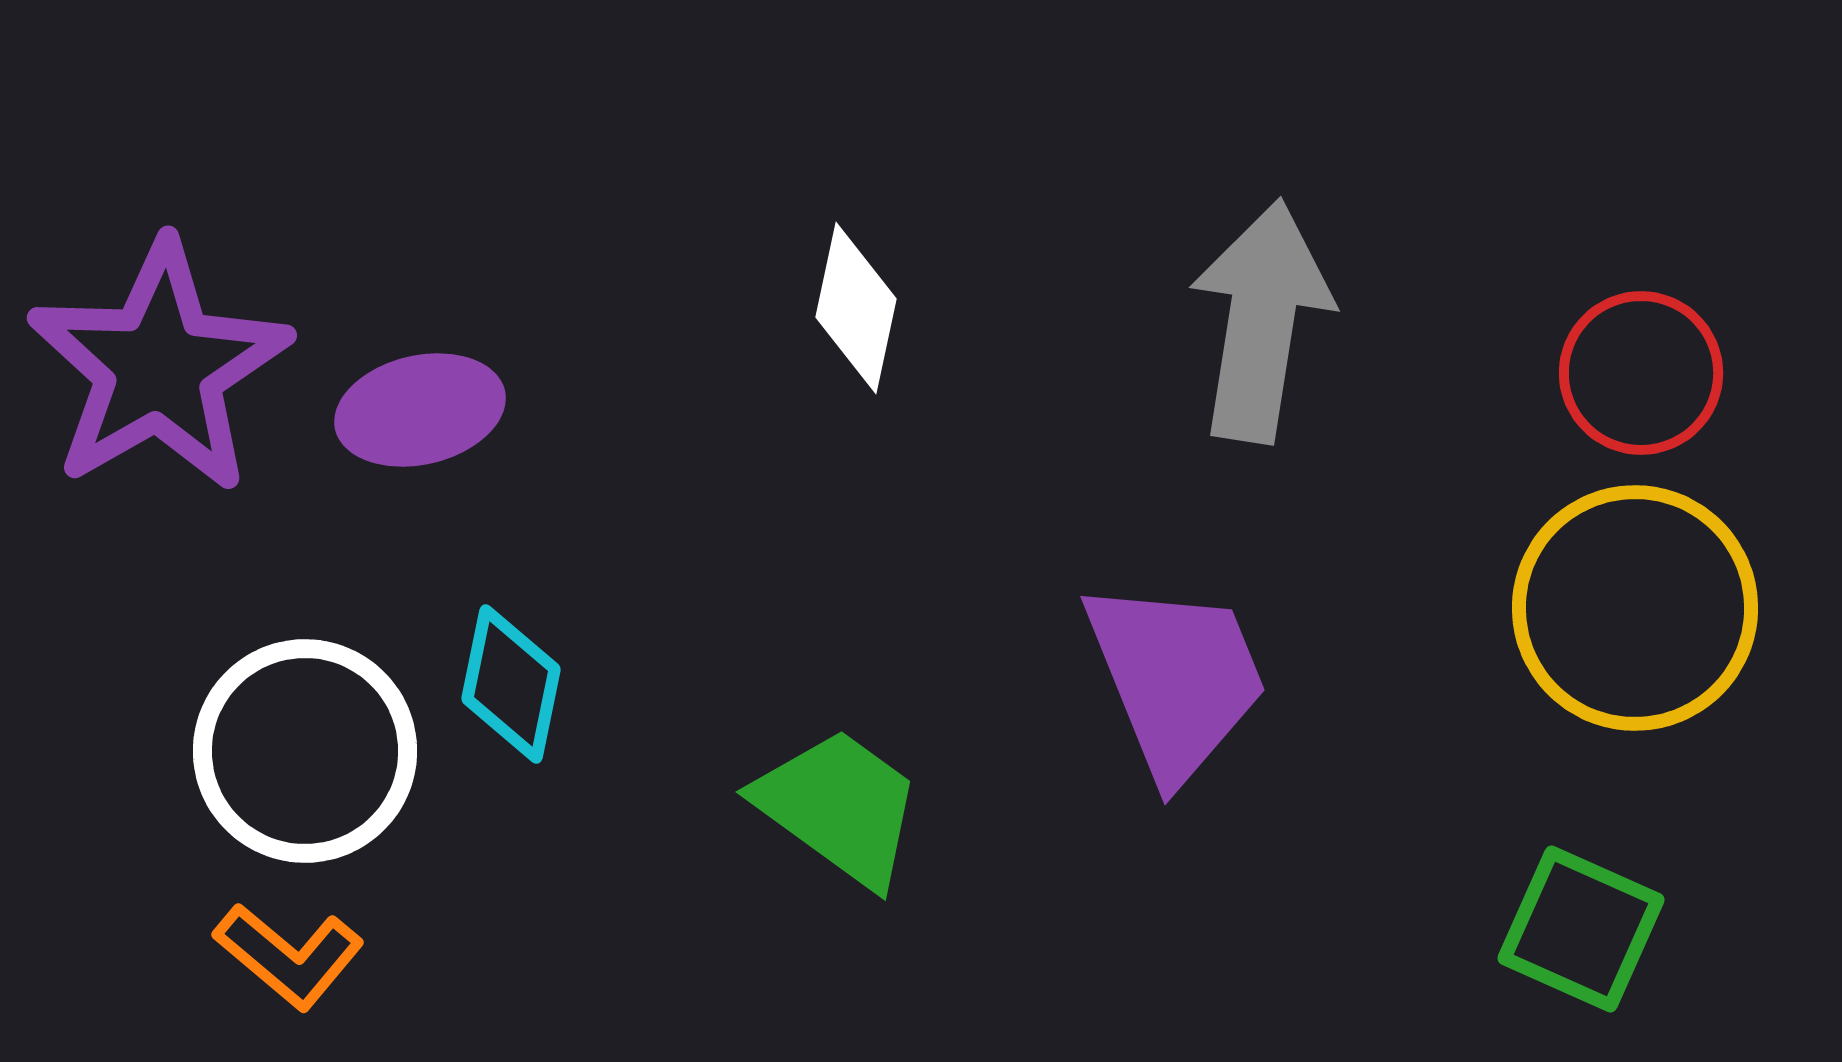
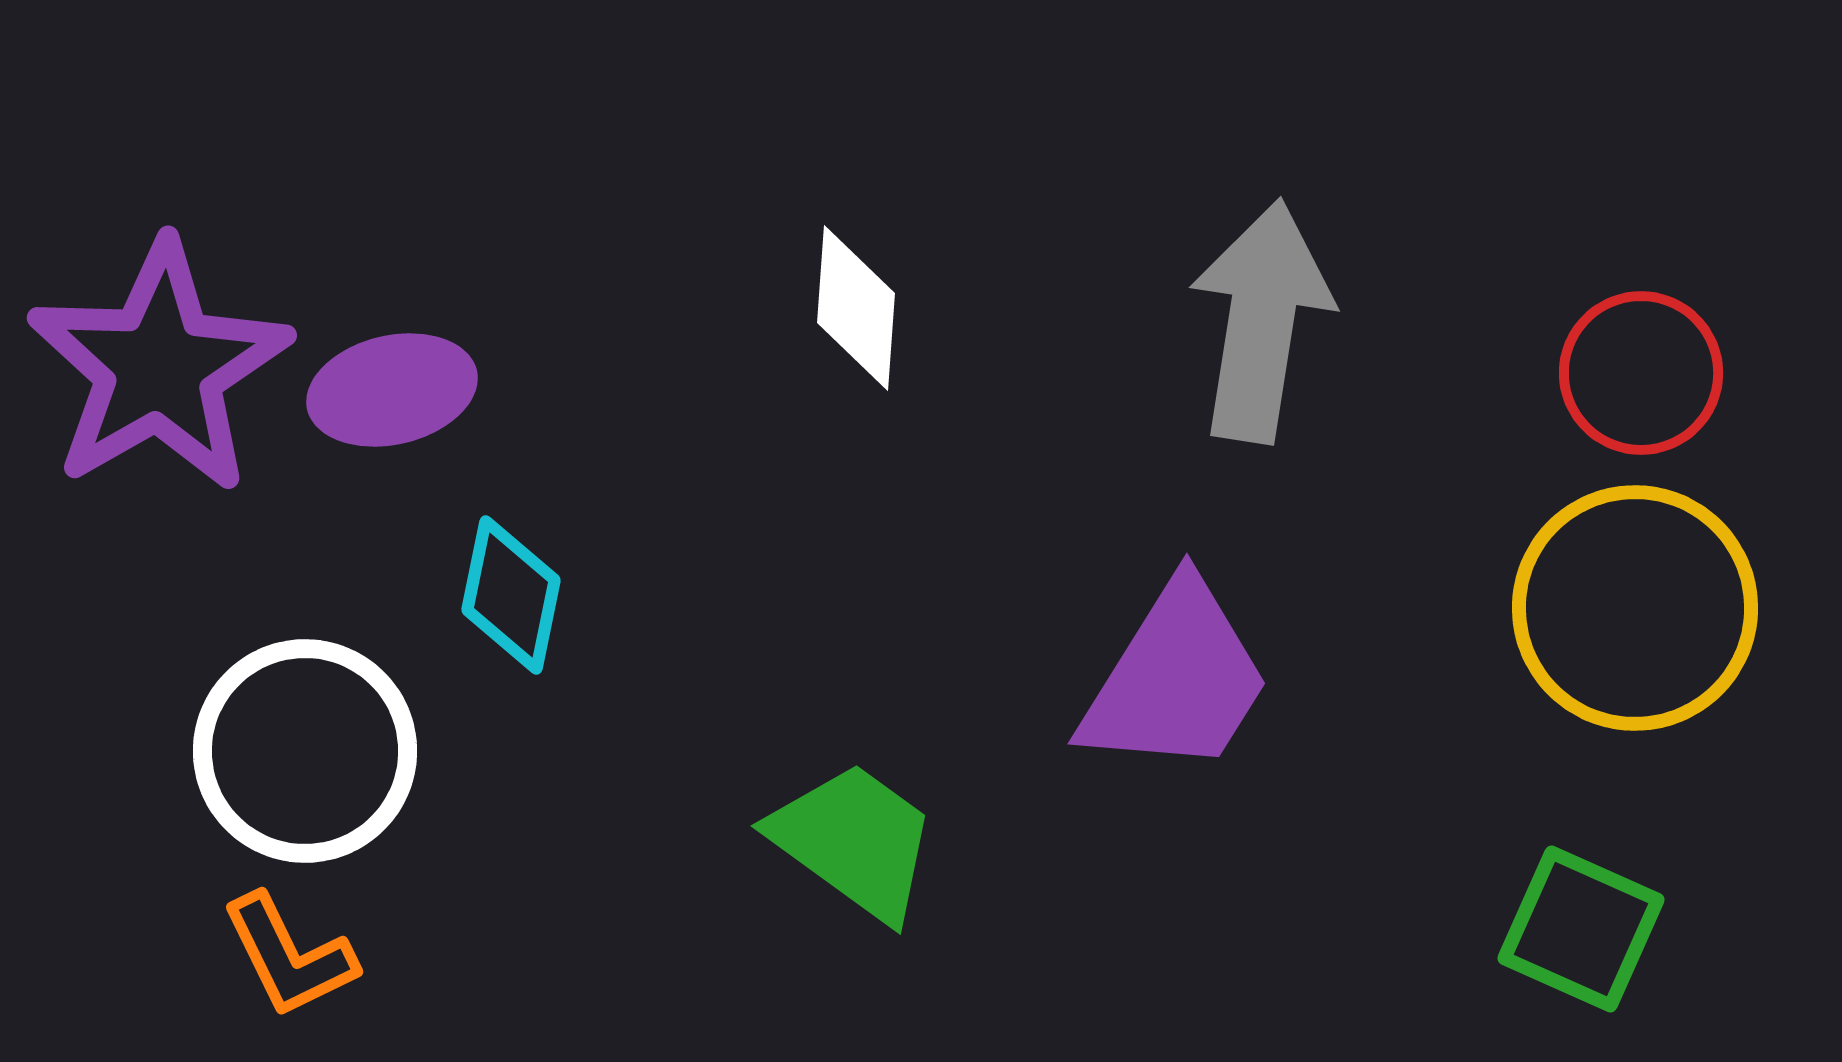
white diamond: rotated 8 degrees counterclockwise
purple ellipse: moved 28 px left, 20 px up
purple trapezoid: rotated 54 degrees clockwise
cyan diamond: moved 89 px up
green trapezoid: moved 15 px right, 34 px down
orange L-shape: rotated 24 degrees clockwise
